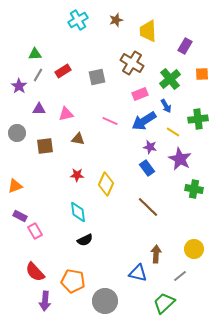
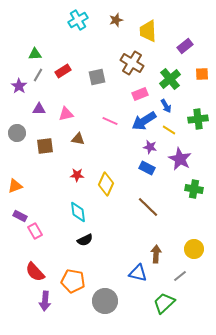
purple rectangle at (185, 46): rotated 21 degrees clockwise
yellow line at (173, 132): moved 4 px left, 2 px up
blue rectangle at (147, 168): rotated 28 degrees counterclockwise
